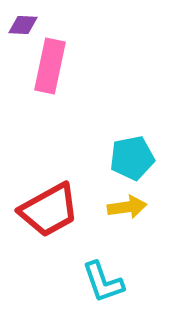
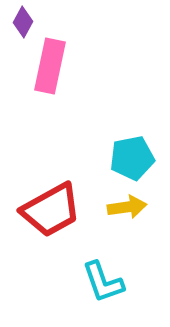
purple diamond: moved 3 px up; rotated 64 degrees counterclockwise
red trapezoid: moved 2 px right
